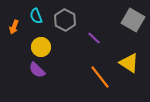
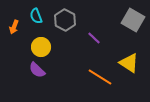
orange line: rotated 20 degrees counterclockwise
